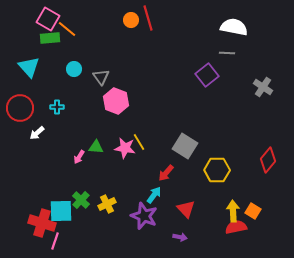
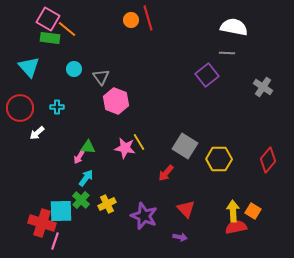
green rectangle: rotated 12 degrees clockwise
green triangle: moved 8 px left
yellow hexagon: moved 2 px right, 11 px up
cyan arrow: moved 68 px left, 17 px up
